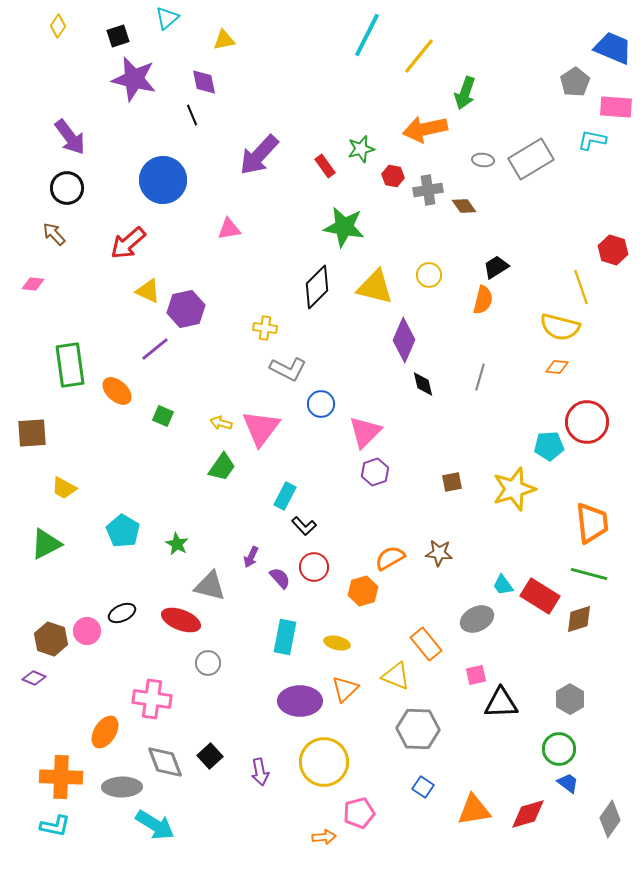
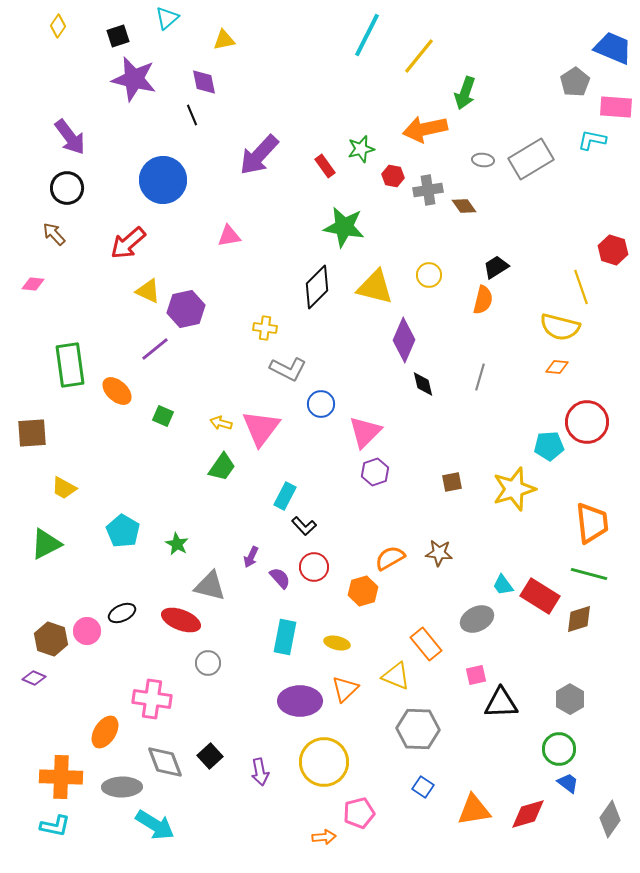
pink triangle at (229, 229): moved 7 px down
